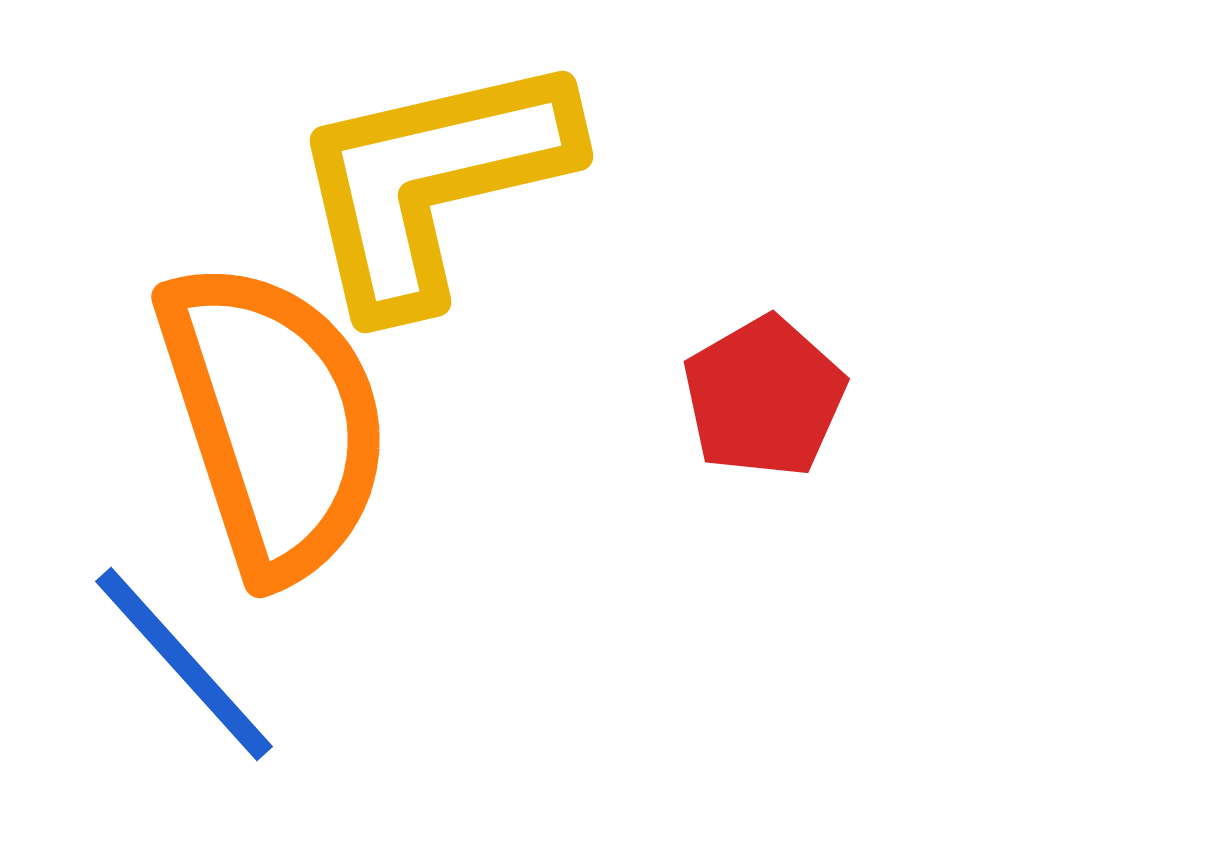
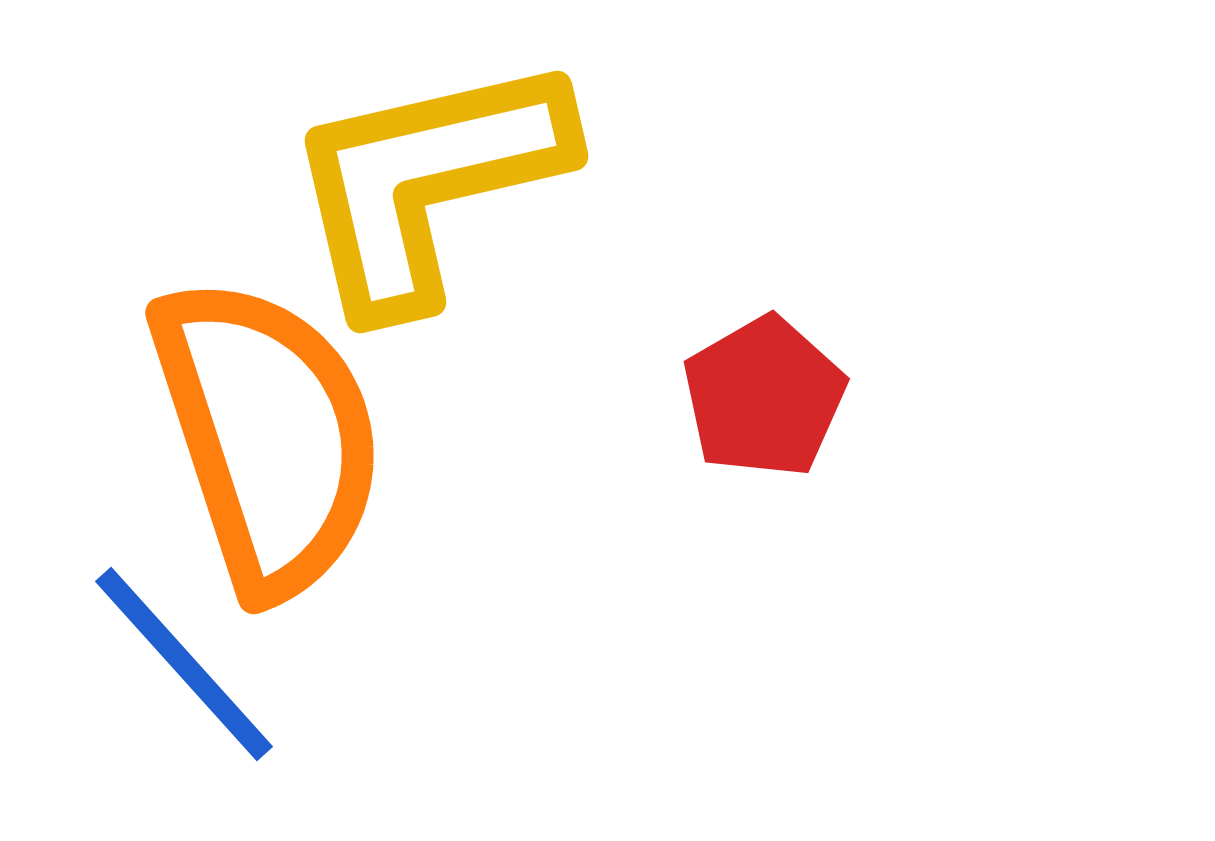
yellow L-shape: moved 5 px left
orange semicircle: moved 6 px left, 16 px down
